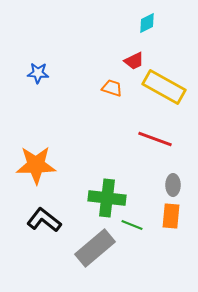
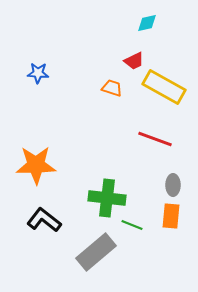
cyan diamond: rotated 15 degrees clockwise
gray rectangle: moved 1 px right, 4 px down
